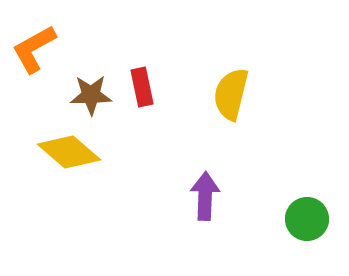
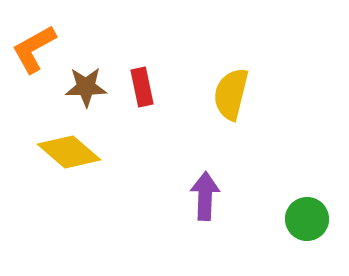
brown star: moved 5 px left, 8 px up
